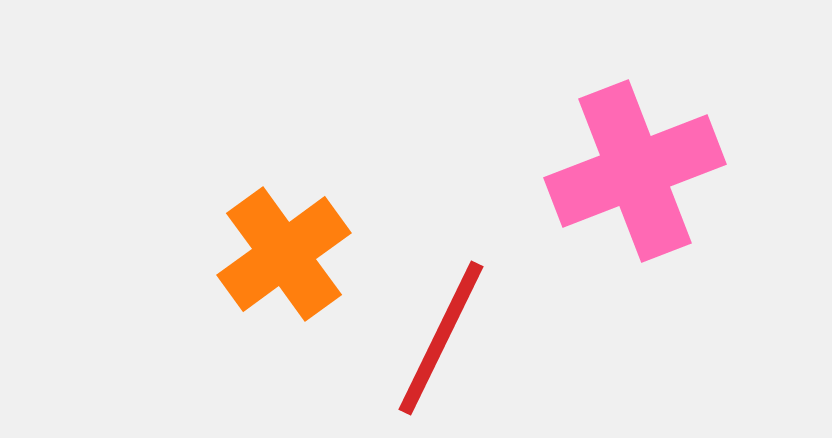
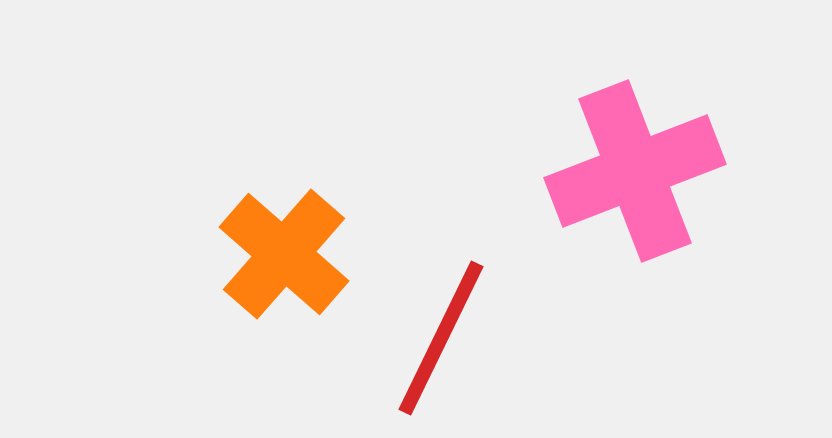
orange cross: rotated 13 degrees counterclockwise
